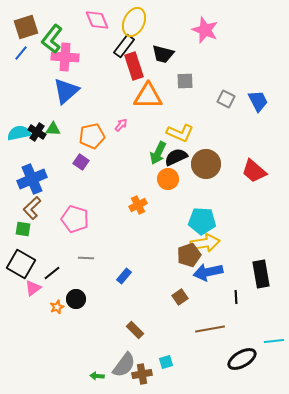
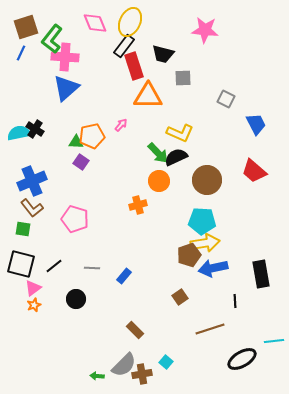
pink diamond at (97, 20): moved 2 px left, 3 px down
yellow ellipse at (134, 22): moved 4 px left
pink star at (205, 30): rotated 16 degrees counterclockwise
blue line at (21, 53): rotated 14 degrees counterclockwise
gray square at (185, 81): moved 2 px left, 3 px up
blue triangle at (66, 91): moved 3 px up
blue trapezoid at (258, 101): moved 2 px left, 23 px down
green triangle at (53, 129): moved 23 px right, 13 px down
black cross at (37, 132): moved 2 px left, 3 px up
green arrow at (158, 153): rotated 70 degrees counterclockwise
brown circle at (206, 164): moved 1 px right, 16 px down
blue cross at (32, 179): moved 2 px down
orange circle at (168, 179): moved 9 px left, 2 px down
orange cross at (138, 205): rotated 12 degrees clockwise
brown L-shape at (32, 208): rotated 85 degrees counterclockwise
gray line at (86, 258): moved 6 px right, 10 px down
black square at (21, 264): rotated 16 degrees counterclockwise
blue arrow at (208, 272): moved 5 px right, 4 px up
black line at (52, 273): moved 2 px right, 7 px up
black line at (236, 297): moved 1 px left, 4 px down
orange star at (57, 307): moved 23 px left, 2 px up
brown line at (210, 329): rotated 8 degrees counterclockwise
cyan square at (166, 362): rotated 32 degrees counterclockwise
gray semicircle at (124, 365): rotated 8 degrees clockwise
